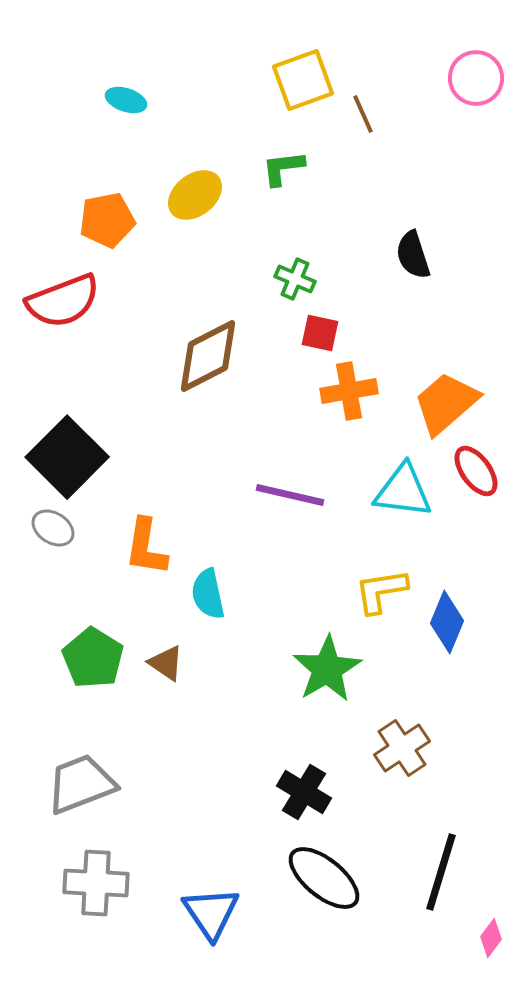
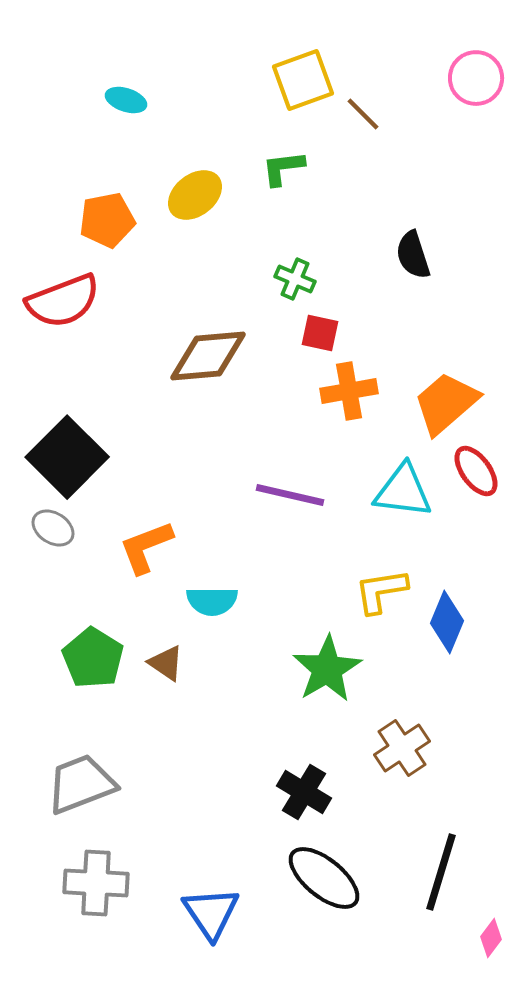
brown line: rotated 21 degrees counterclockwise
brown diamond: rotated 22 degrees clockwise
orange L-shape: rotated 60 degrees clockwise
cyan semicircle: moved 4 px right, 7 px down; rotated 78 degrees counterclockwise
